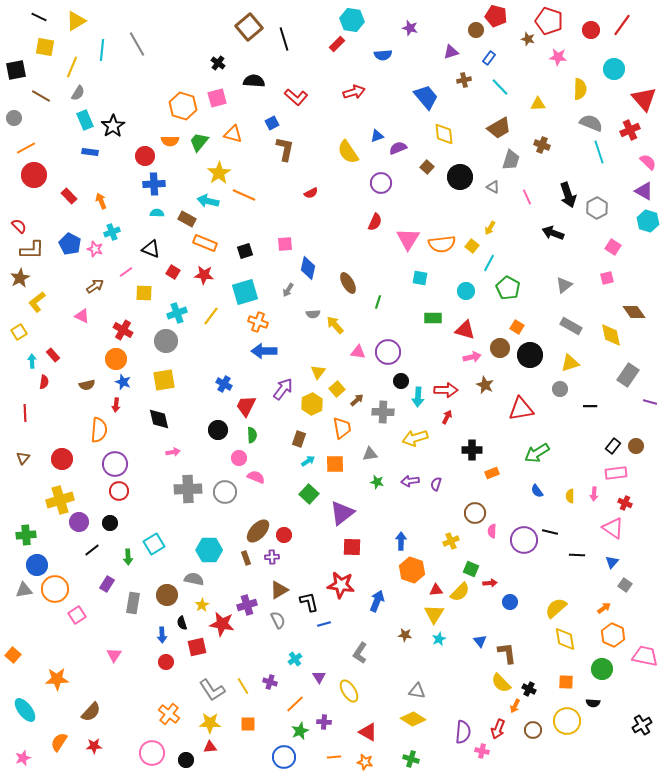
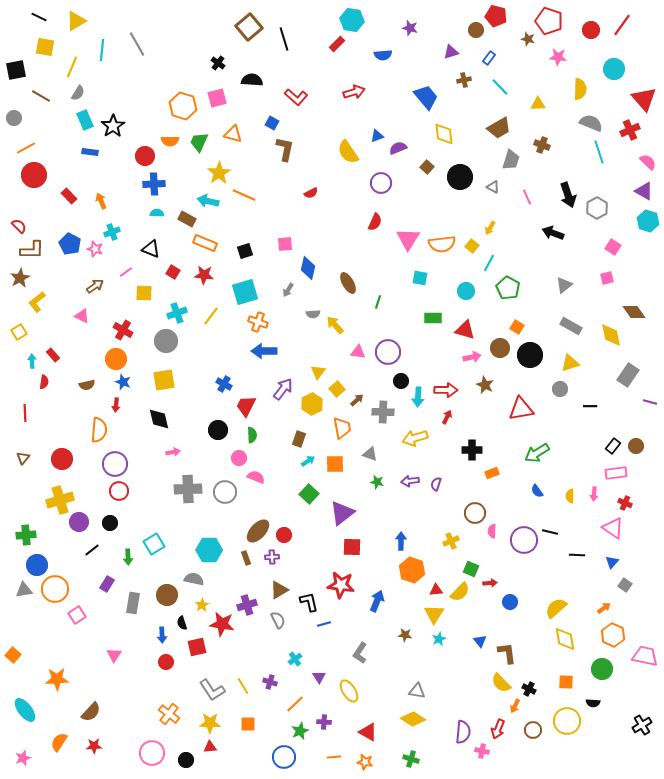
black semicircle at (254, 81): moved 2 px left, 1 px up
blue square at (272, 123): rotated 32 degrees counterclockwise
green trapezoid at (199, 142): rotated 15 degrees counterclockwise
gray triangle at (370, 454): rotated 28 degrees clockwise
